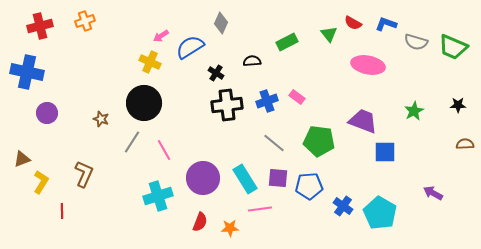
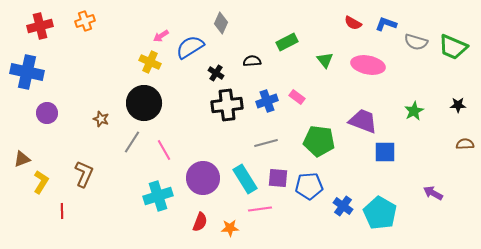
green triangle at (329, 34): moved 4 px left, 26 px down
gray line at (274, 143): moved 8 px left; rotated 55 degrees counterclockwise
